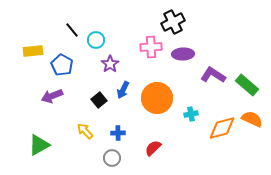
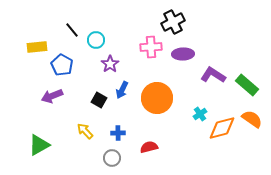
yellow rectangle: moved 4 px right, 4 px up
blue arrow: moved 1 px left
black square: rotated 21 degrees counterclockwise
cyan cross: moved 9 px right; rotated 24 degrees counterclockwise
orange semicircle: rotated 10 degrees clockwise
red semicircle: moved 4 px left, 1 px up; rotated 30 degrees clockwise
